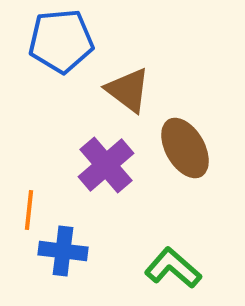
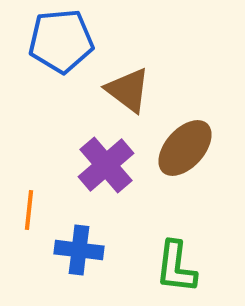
brown ellipse: rotated 72 degrees clockwise
blue cross: moved 16 px right, 1 px up
green L-shape: moved 3 px right, 1 px up; rotated 124 degrees counterclockwise
